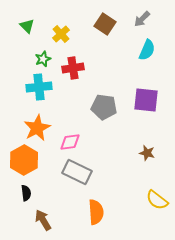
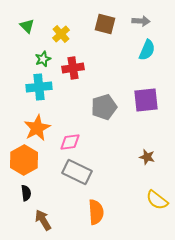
gray arrow: moved 1 px left, 2 px down; rotated 132 degrees counterclockwise
brown square: rotated 20 degrees counterclockwise
purple square: rotated 12 degrees counterclockwise
gray pentagon: rotated 25 degrees counterclockwise
brown star: moved 4 px down
